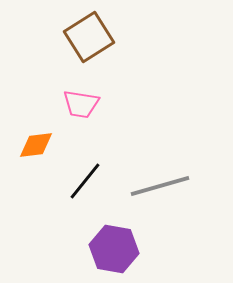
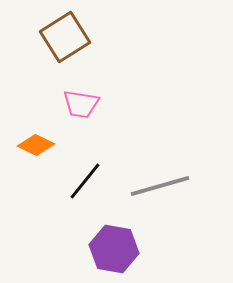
brown square: moved 24 px left
orange diamond: rotated 33 degrees clockwise
